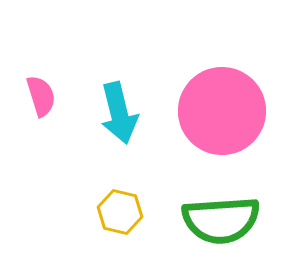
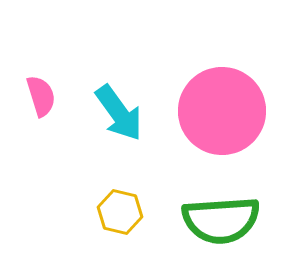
cyan arrow: rotated 22 degrees counterclockwise
